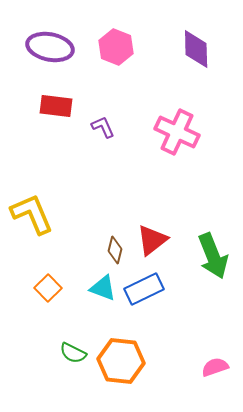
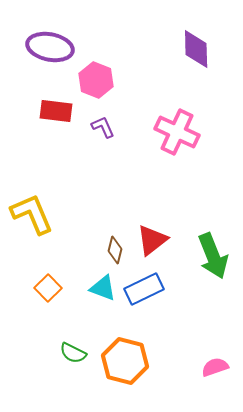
pink hexagon: moved 20 px left, 33 px down
red rectangle: moved 5 px down
orange hexagon: moved 4 px right; rotated 9 degrees clockwise
